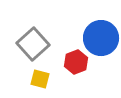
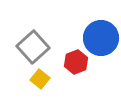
gray square: moved 3 px down
yellow square: rotated 24 degrees clockwise
